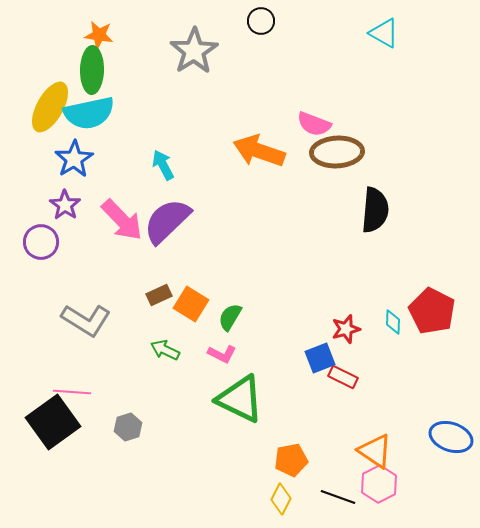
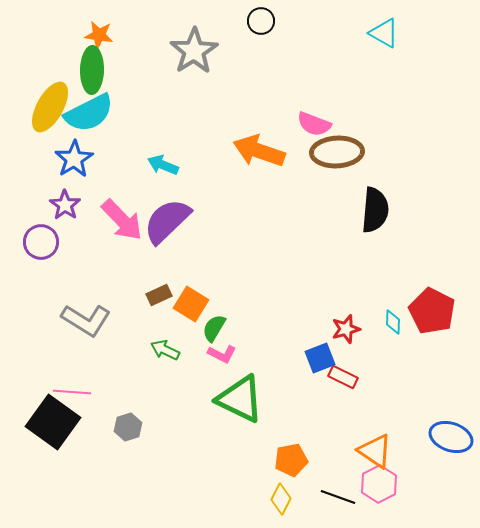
cyan semicircle: rotated 15 degrees counterclockwise
cyan arrow: rotated 40 degrees counterclockwise
green semicircle: moved 16 px left, 11 px down
black square: rotated 18 degrees counterclockwise
